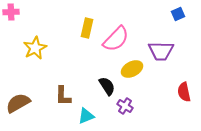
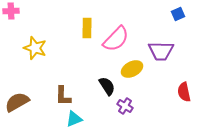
pink cross: moved 1 px up
yellow rectangle: rotated 12 degrees counterclockwise
yellow star: rotated 25 degrees counterclockwise
brown semicircle: moved 1 px left, 1 px up
cyan triangle: moved 12 px left, 3 px down
